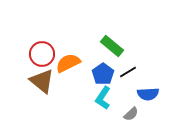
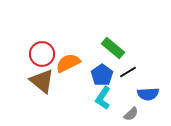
green rectangle: moved 1 px right, 2 px down
blue pentagon: moved 1 px left, 1 px down
